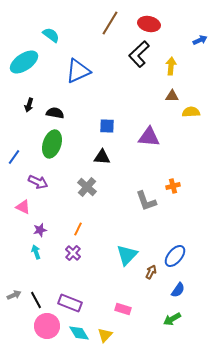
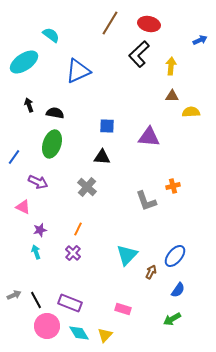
black arrow: rotated 144 degrees clockwise
